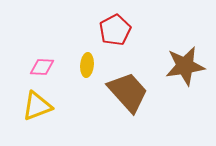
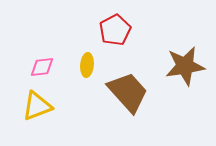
pink diamond: rotated 10 degrees counterclockwise
